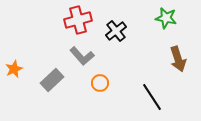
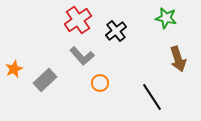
red cross: rotated 20 degrees counterclockwise
gray rectangle: moved 7 px left
